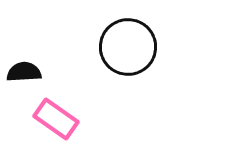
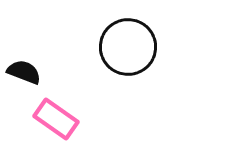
black semicircle: rotated 24 degrees clockwise
